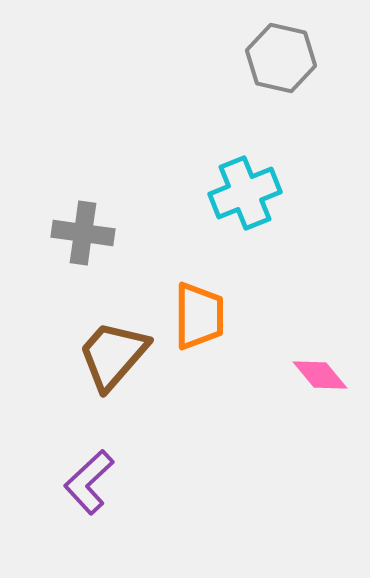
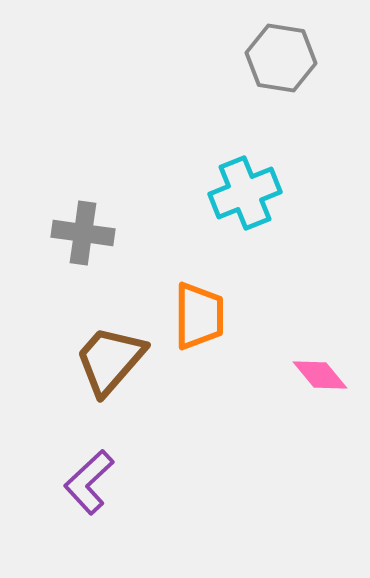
gray hexagon: rotated 4 degrees counterclockwise
brown trapezoid: moved 3 px left, 5 px down
